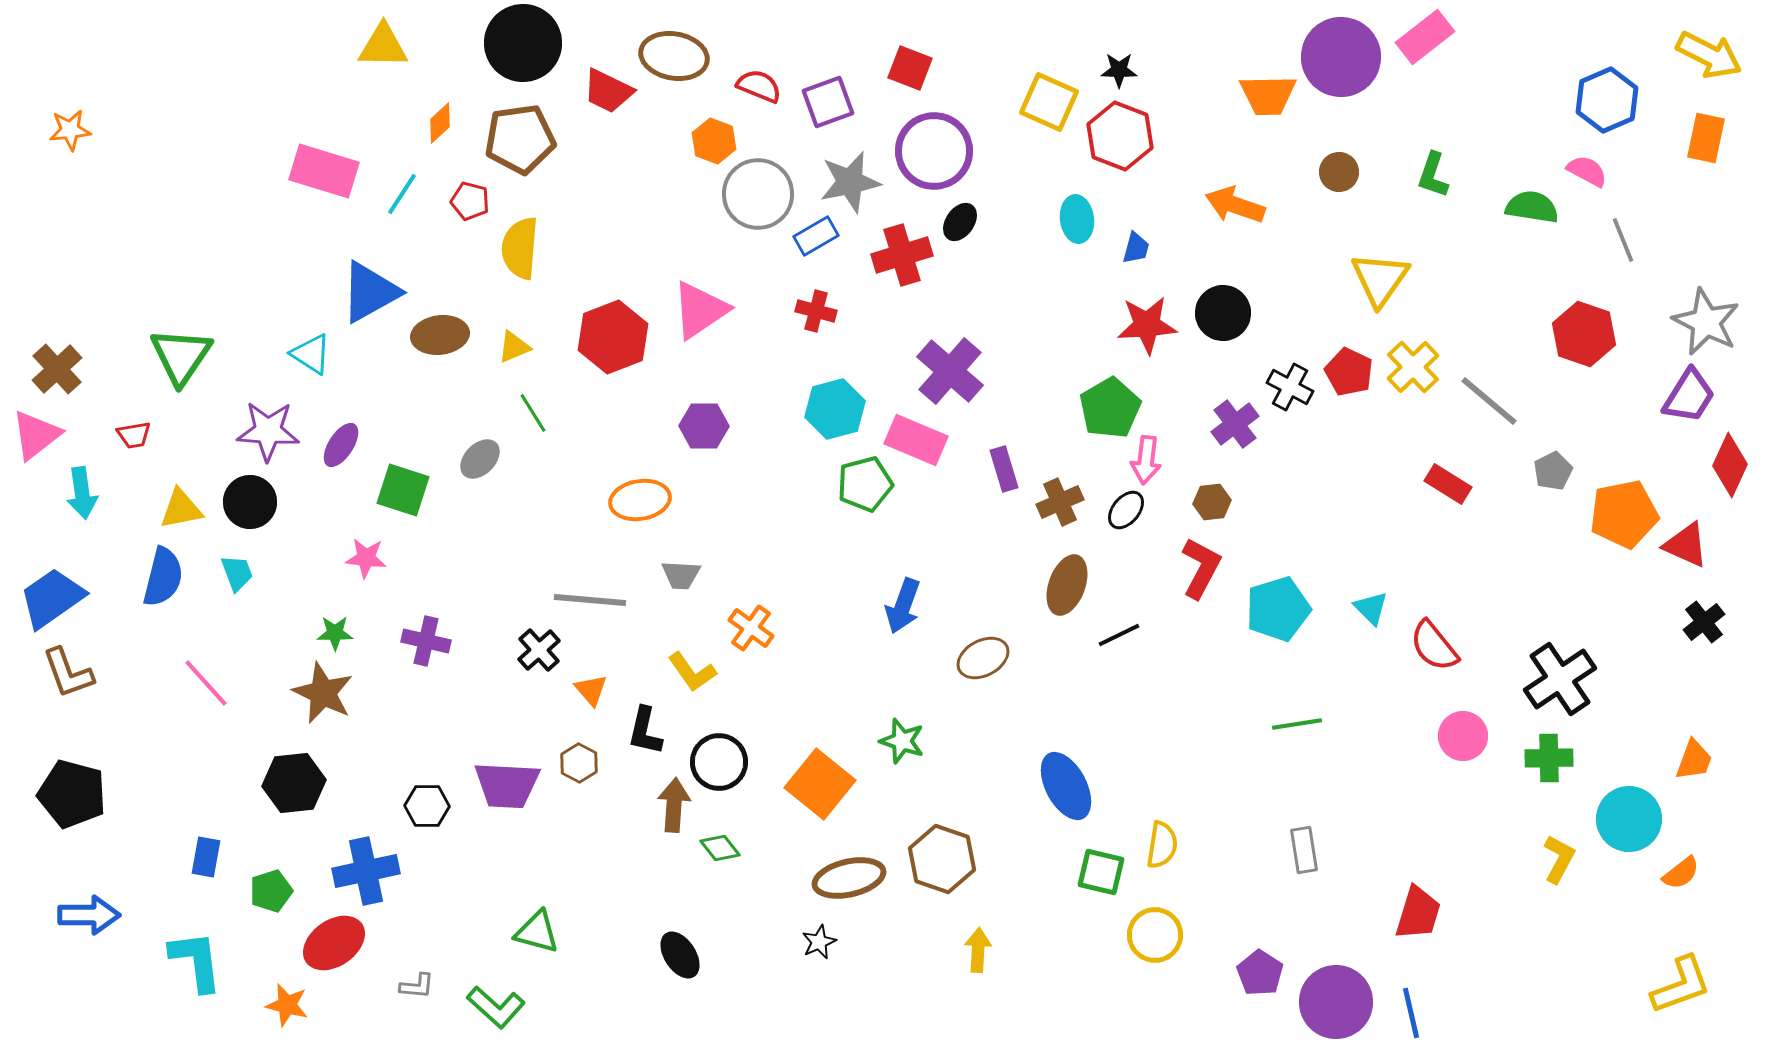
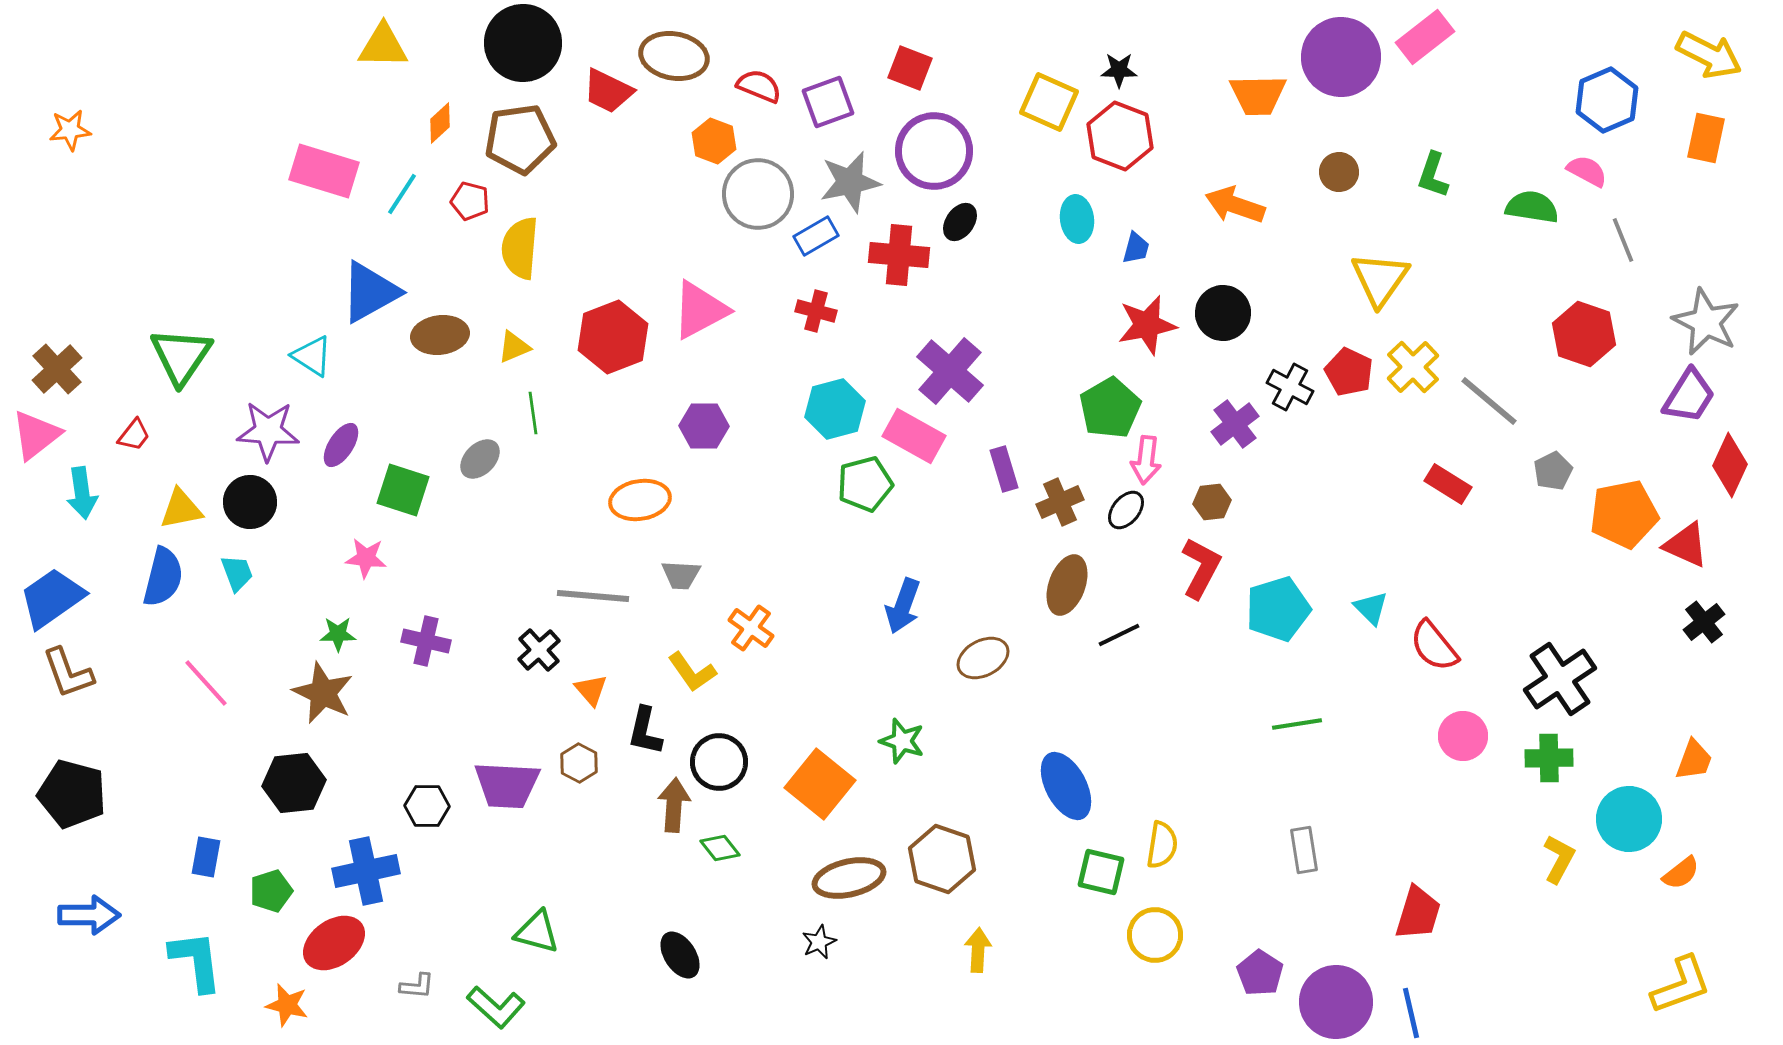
orange trapezoid at (1268, 95): moved 10 px left
red cross at (902, 255): moved 3 px left; rotated 22 degrees clockwise
pink triangle at (700, 310): rotated 6 degrees clockwise
red star at (1147, 325): rotated 8 degrees counterclockwise
cyan triangle at (311, 354): moved 1 px right, 2 px down
green line at (533, 413): rotated 24 degrees clockwise
red trapezoid at (134, 435): rotated 42 degrees counterclockwise
pink rectangle at (916, 440): moved 2 px left, 4 px up; rotated 6 degrees clockwise
gray line at (590, 600): moved 3 px right, 4 px up
green star at (335, 633): moved 3 px right, 1 px down
